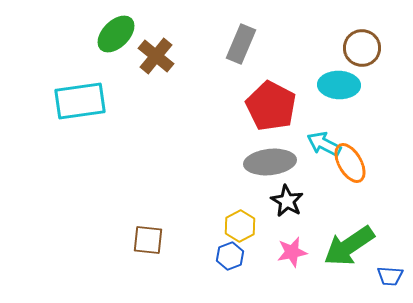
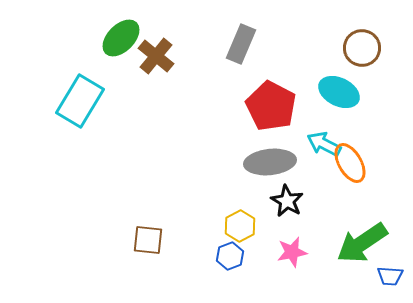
green ellipse: moved 5 px right, 4 px down
cyan ellipse: moved 7 px down; rotated 24 degrees clockwise
cyan rectangle: rotated 51 degrees counterclockwise
green arrow: moved 13 px right, 3 px up
